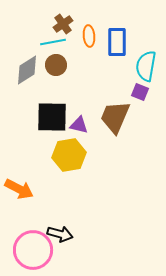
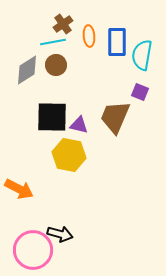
cyan semicircle: moved 4 px left, 11 px up
yellow hexagon: rotated 20 degrees clockwise
